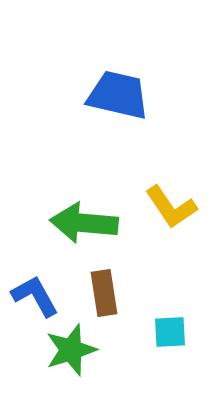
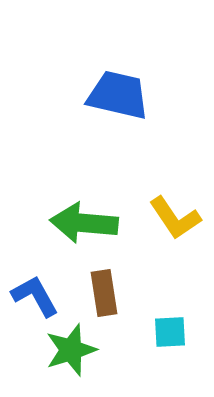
yellow L-shape: moved 4 px right, 11 px down
